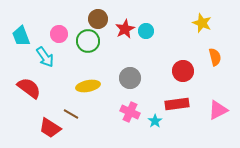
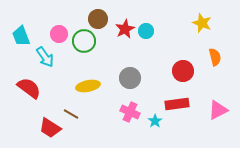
green circle: moved 4 px left
